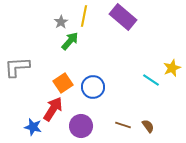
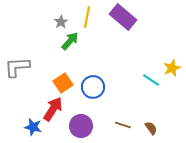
yellow line: moved 3 px right, 1 px down
brown semicircle: moved 3 px right, 2 px down
